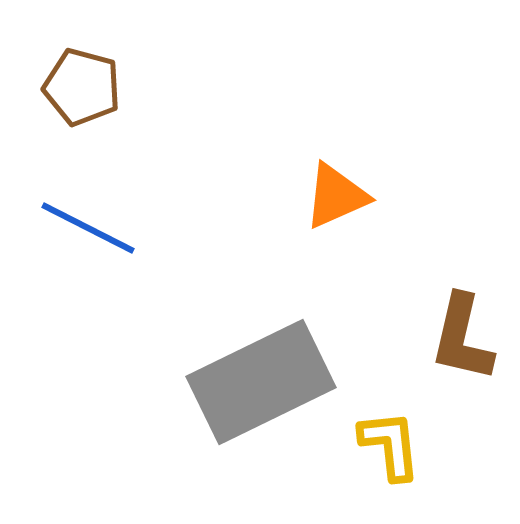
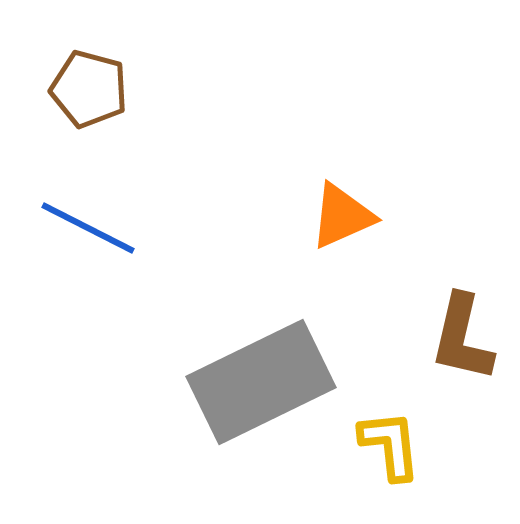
brown pentagon: moved 7 px right, 2 px down
orange triangle: moved 6 px right, 20 px down
